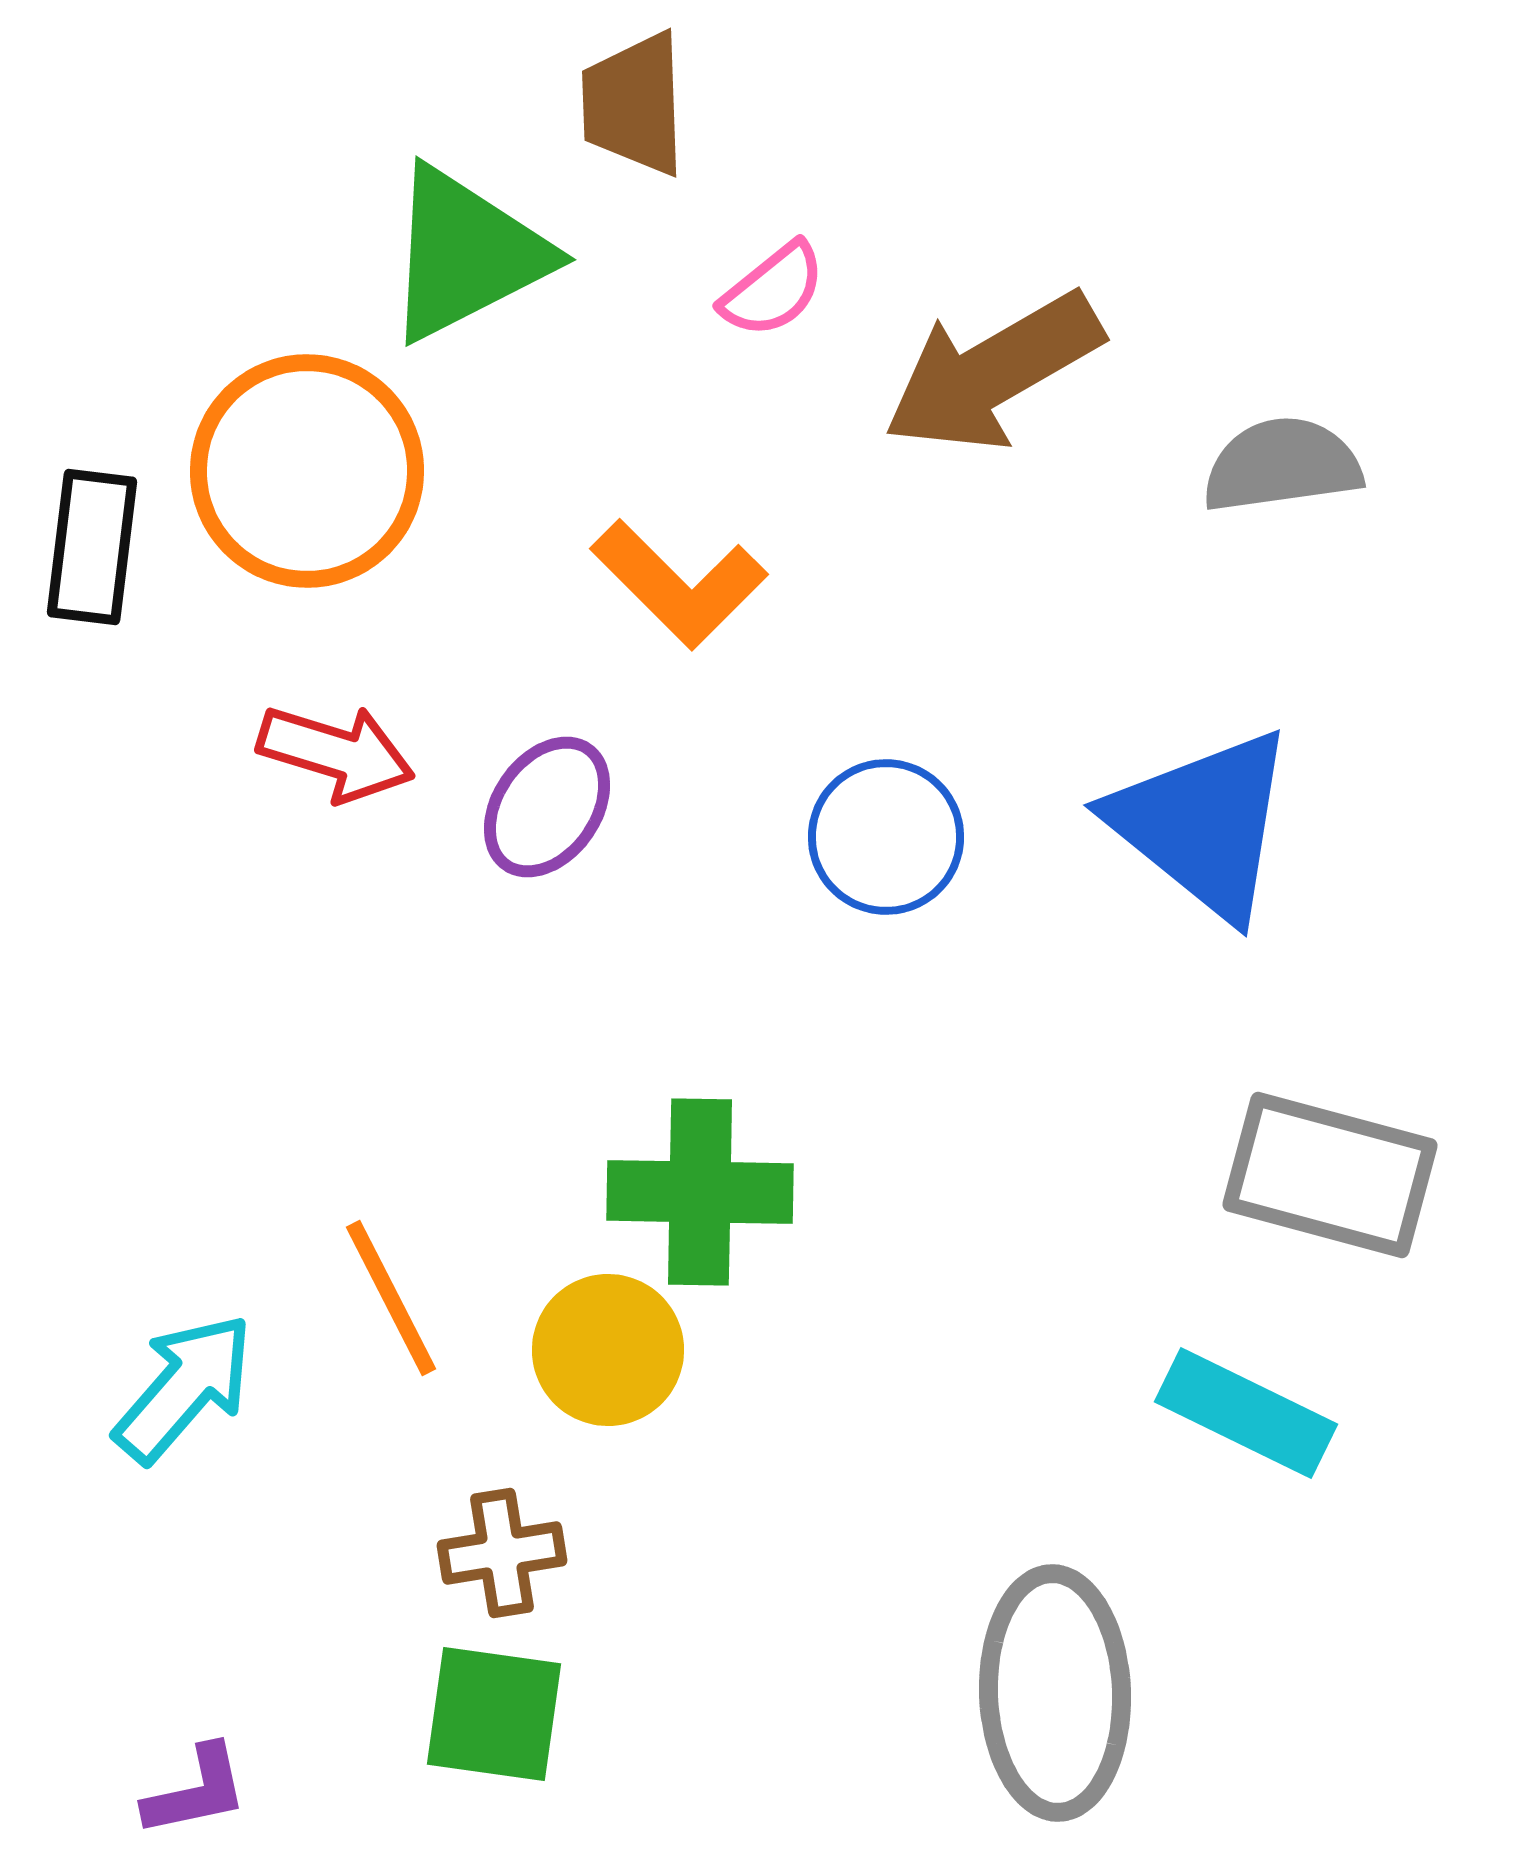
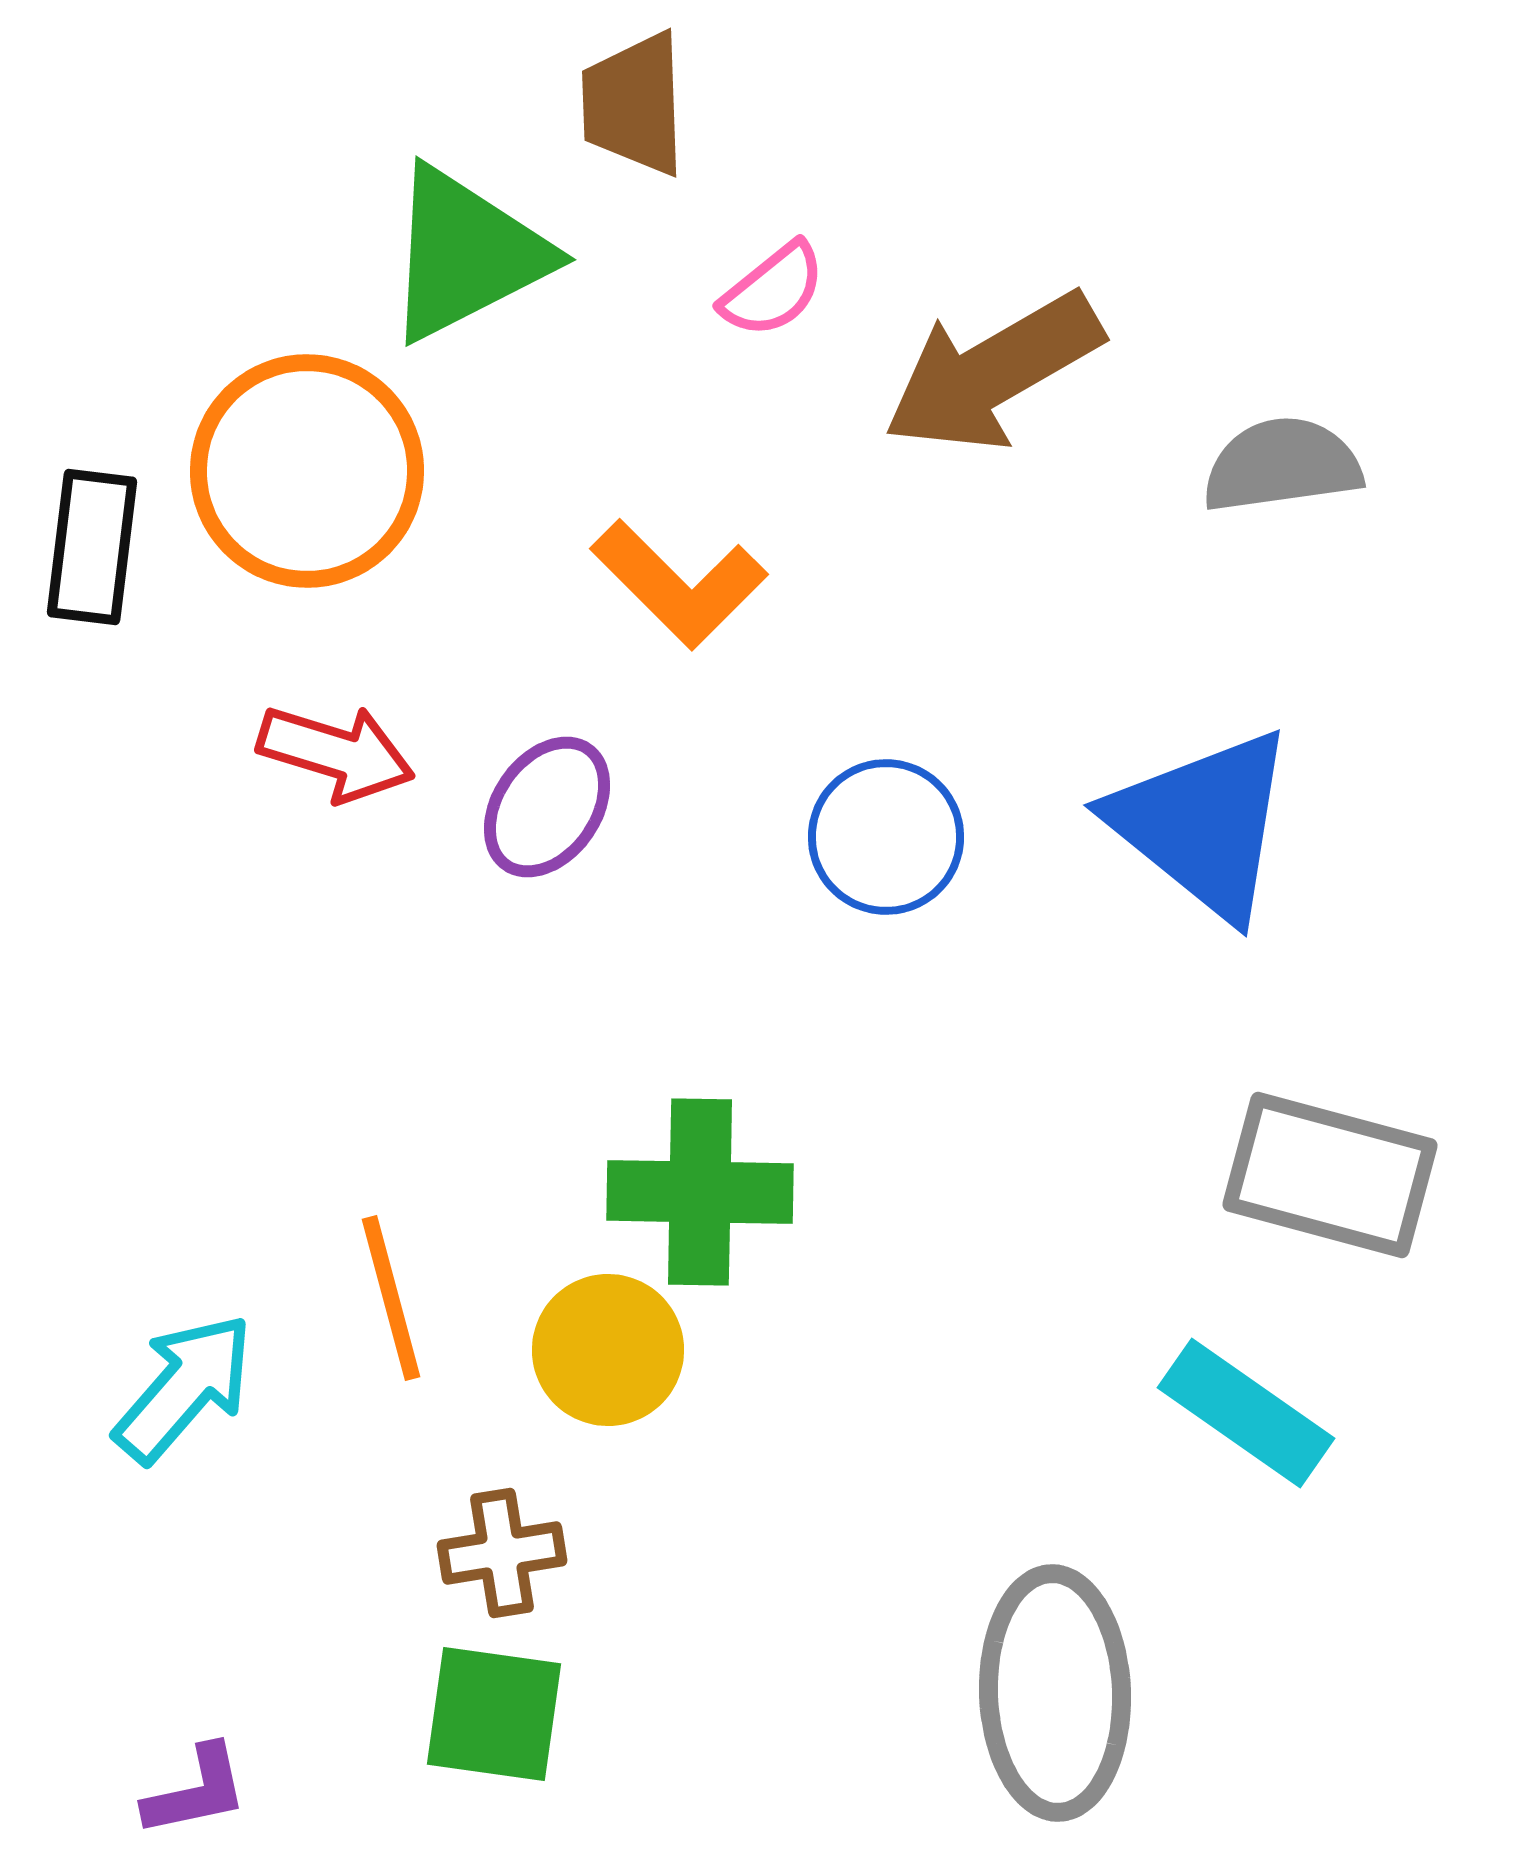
orange line: rotated 12 degrees clockwise
cyan rectangle: rotated 9 degrees clockwise
